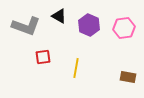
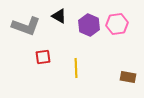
pink hexagon: moved 7 px left, 4 px up
yellow line: rotated 12 degrees counterclockwise
